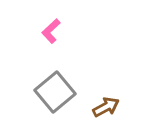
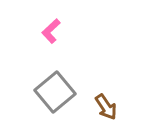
brown arrow: rotated 84 degrees clockwise
